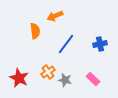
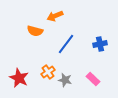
orange semicircle: rotated 112 degrees clockwise
